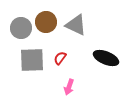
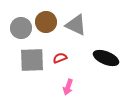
red semicircle: rotated 32 degrees clockwise
pink arrow: moved 1 px left
